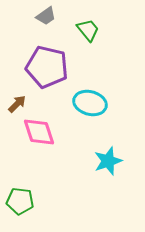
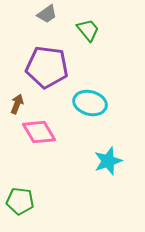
gray trapezoid: moved 1 px right, 2 px up
purple pentagon: rotated 6 degrees counterclockwise
brown arrow: rotated 24 degrees counterclockwise
pink diamond: rotated 12 degrees counterclockwise
